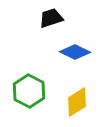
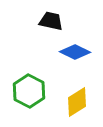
black trapezoid: moved 3 px down; rotated 30 degrees clockwise
